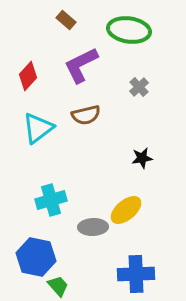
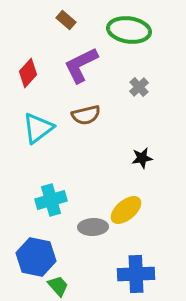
red diamond: moved 3 px up
